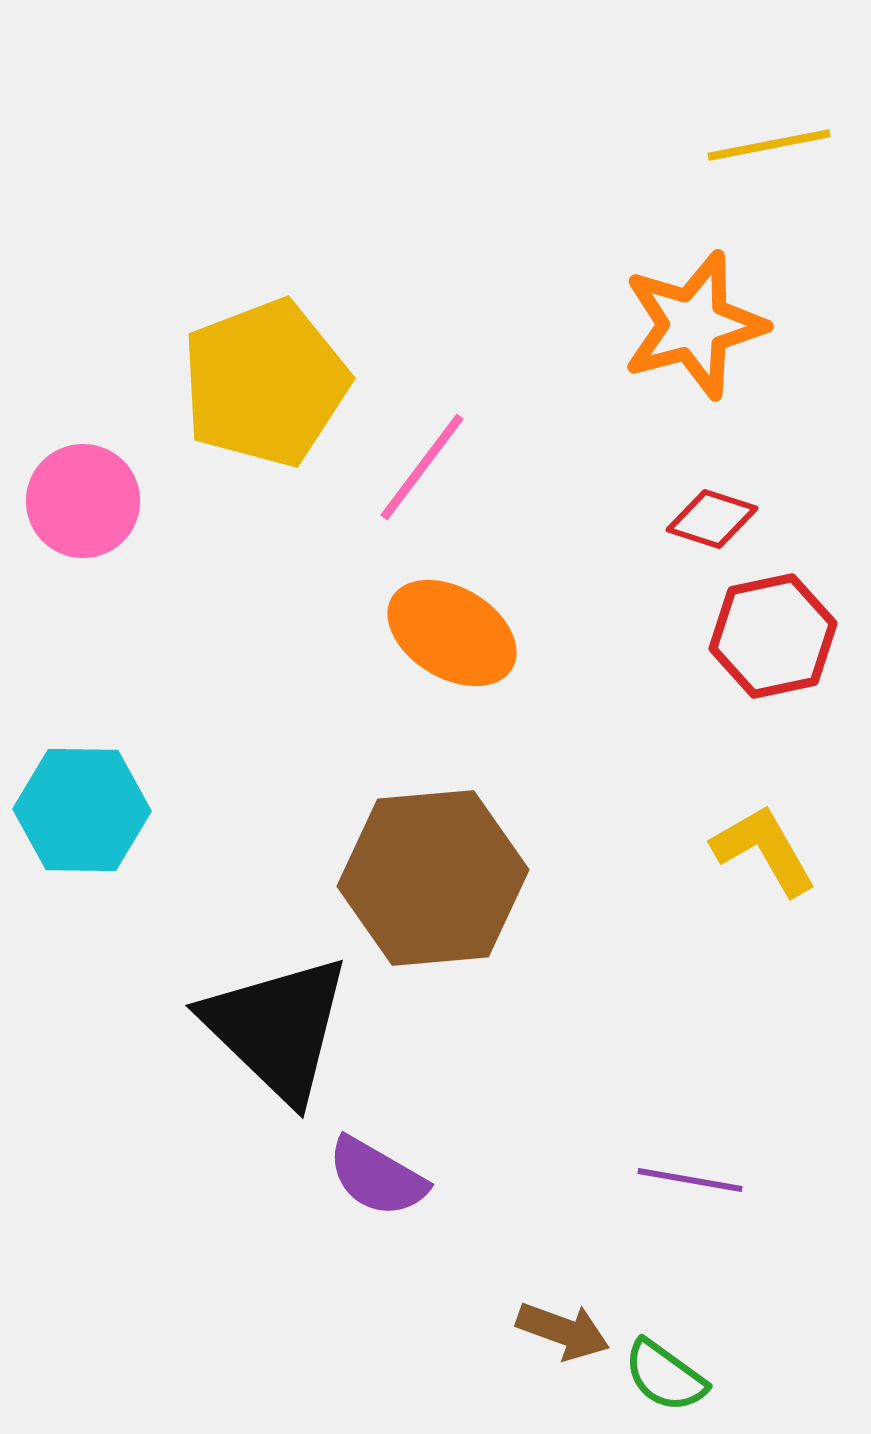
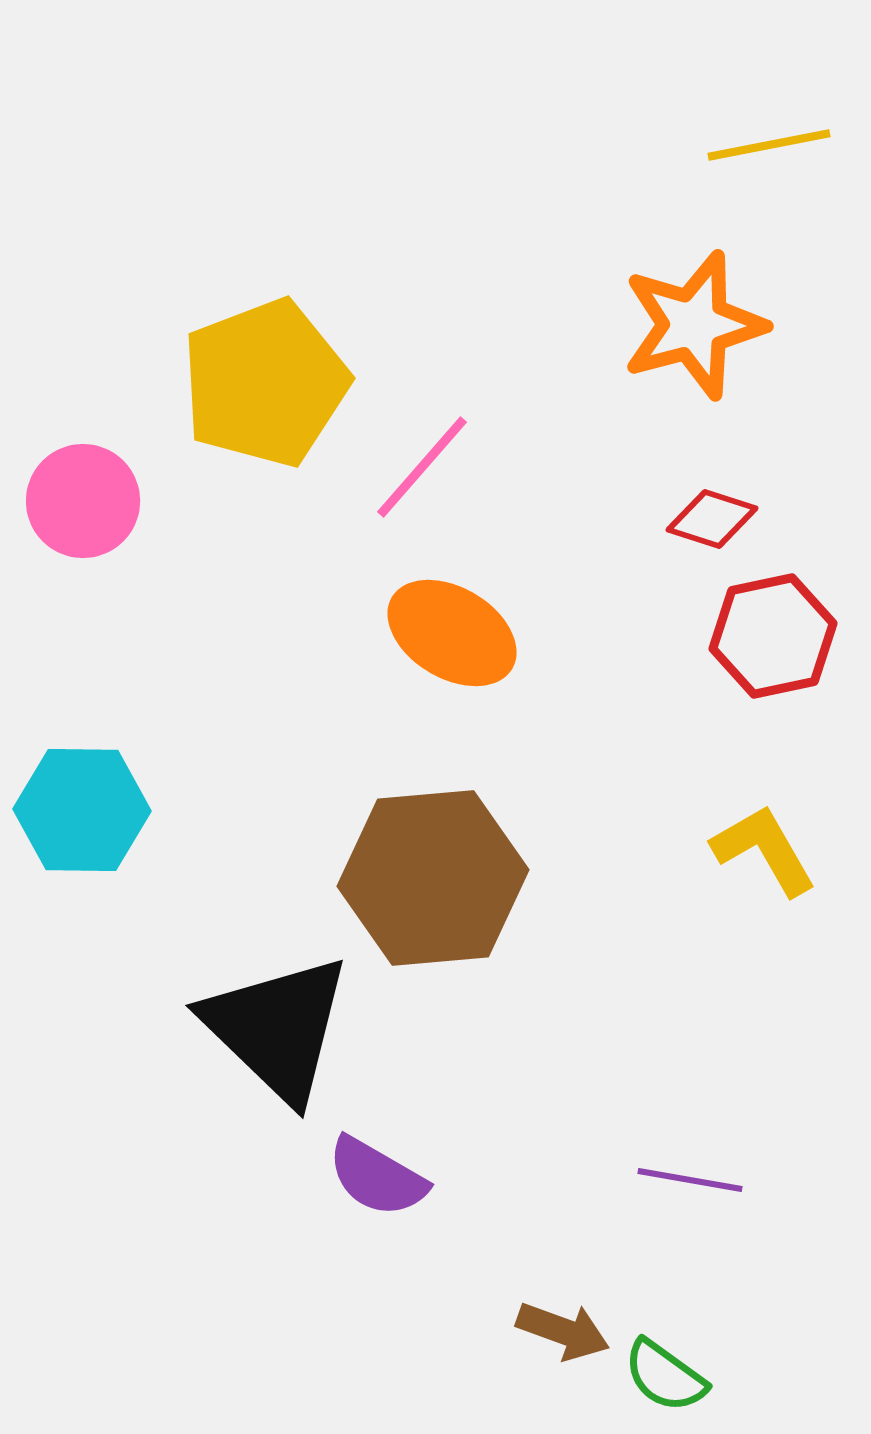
pink line: rotated 4 degrees clockwise
